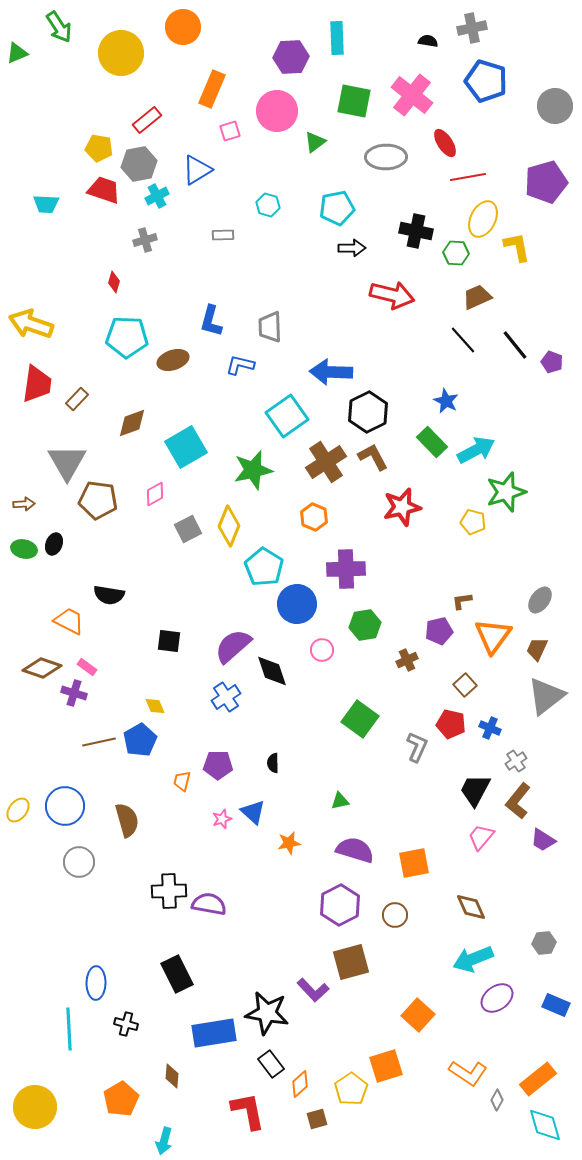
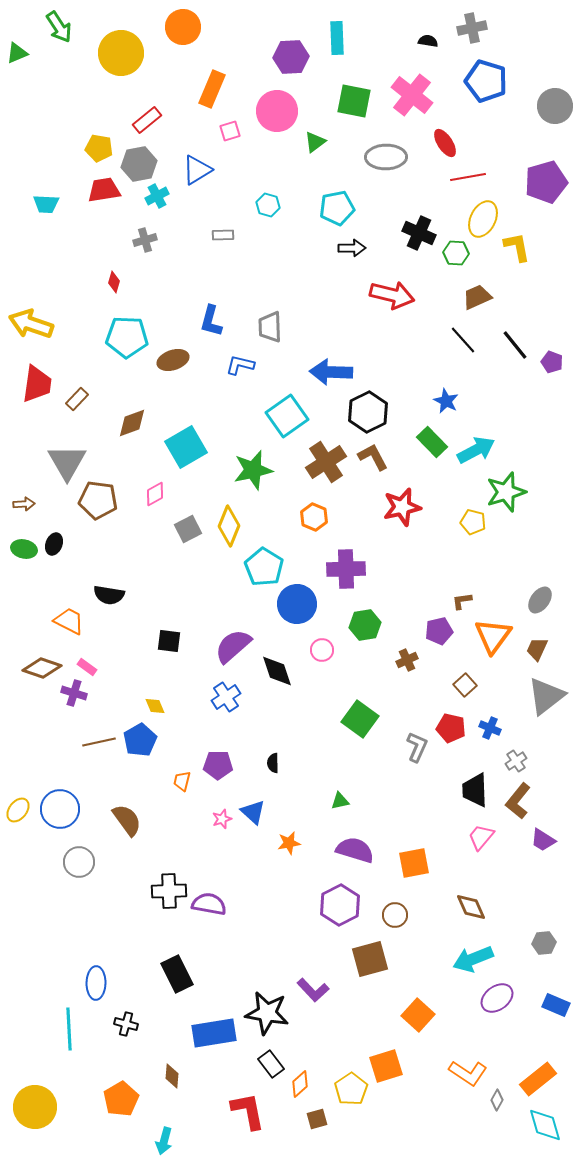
red trapezoid at (104, 190): rotated 28 degrees counterclockwise
black cross at (416, 231): moved 3 px right, 2 px down; rotated 12 degrees clockwise
black diamond at (272, 671): moved 5 px right
red pentagon at (451, 724): moved 4 px down
black trapezoid at (475, 790): rotated 30 degrees counterclockwise
blue circle at (65, 806): moved 5 px left, 3 px down
brown semicircle at (127, 820): rotated 20 degrees counterclockwise
brown square at (351, 962): moved 19 px right, 3 px up
